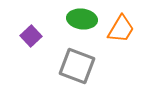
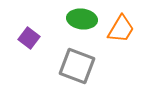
purple square: moved 2 px left, 2 px down; rotated 10 degrees counterclockwise
